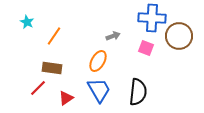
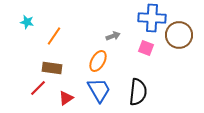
cyan star: rotated 16 degrees counterclockwise
brown circle: moved 1 px up
